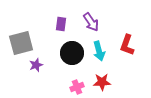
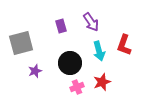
purple rectangle: moved 2 px down; rotated 24 degrees counterclockwise
red L-shape: moved 3 px left
black circle: moved 2 px left, 10 px down
purple star: moved 1 px left, 6 px down
red star: rotated 18 degrees counterclockwise
